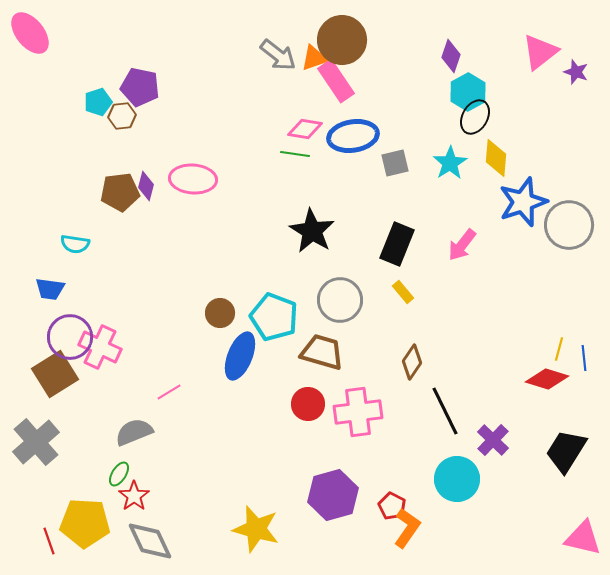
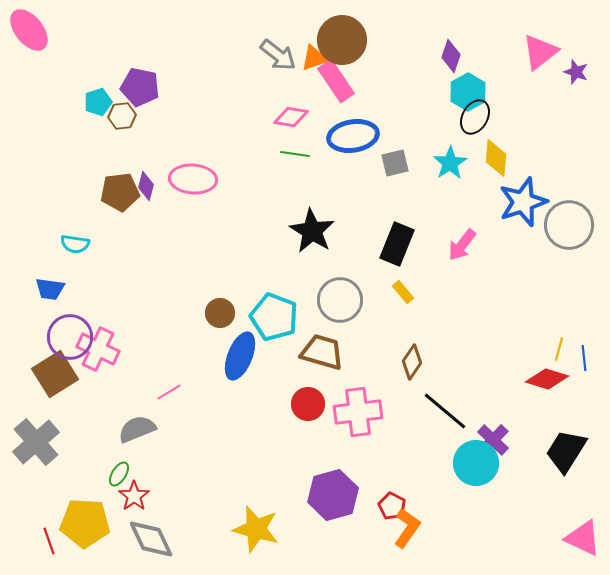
pink ellipse at (30, 33): moved 1 px left, 3 px up
pink diamond at (305, 129): moved 14 px left, 12 px up
pink cross at (100, 347): moved 2 px left, 2 px down
black line at (445, 411): rotated 24 degrees counterclockwise
gray semicircle at (134, 432): moved 3 px right, 3 px up
cyan circle at (457, 479): moved 19 px right, 16 px up
pink triangle at (583, 538): rotated 12 degrees clockwise
gray diamond at (150, 541): moved 1 px right, 2 px up
